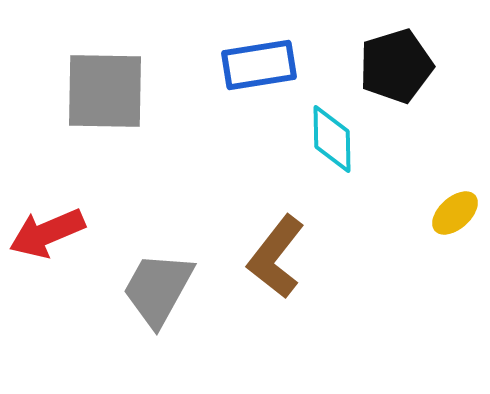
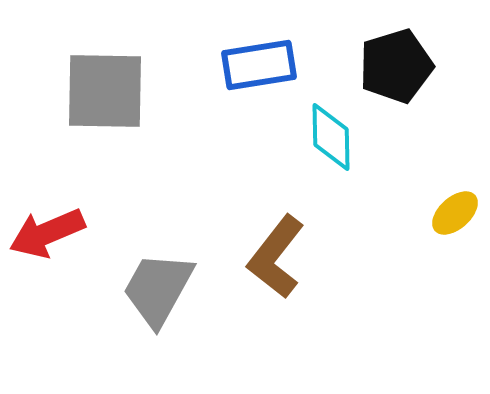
cyan diamond: moved 1 px left, 2 px up
